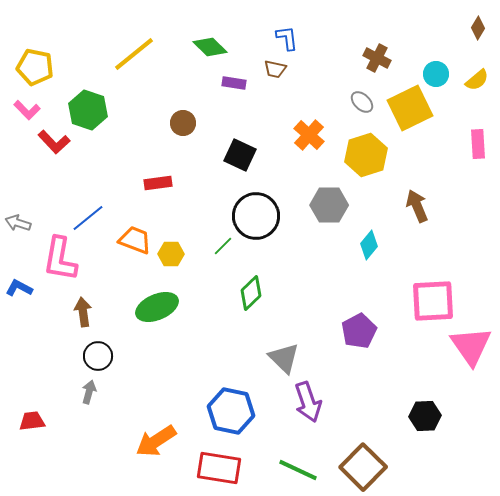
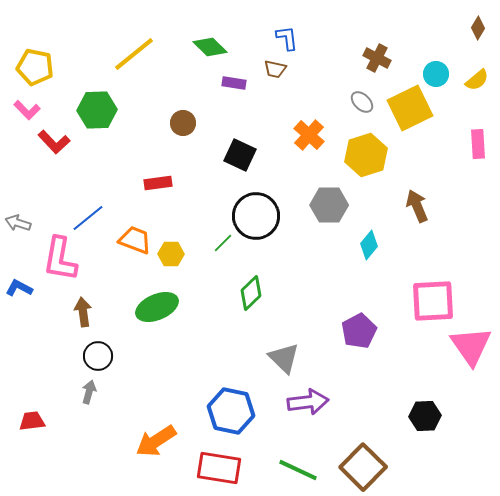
green hexagon at (88, 110): moved 9 px right; rotated 21 degrees counterclockwise
green line at (223, 246): moved 3 px up
purple arrow at (308, 402): rotated 78 degrees counterclockwise
